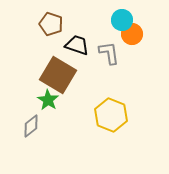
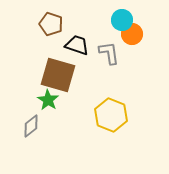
brown square: rotated 15 degrees counterclockwise
